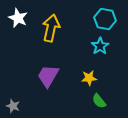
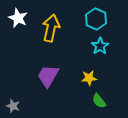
cyan hexagon: moved 9 px left; rotated 15 degrees clockwise
